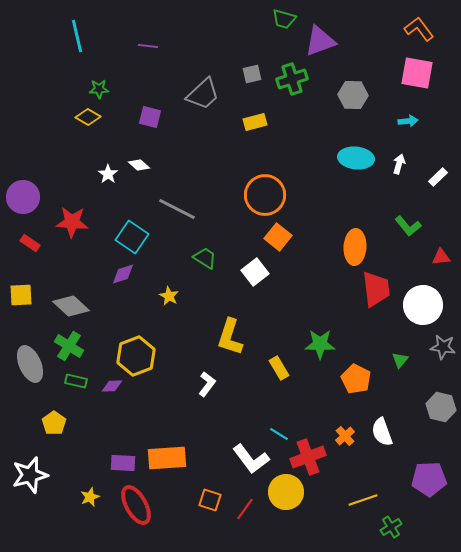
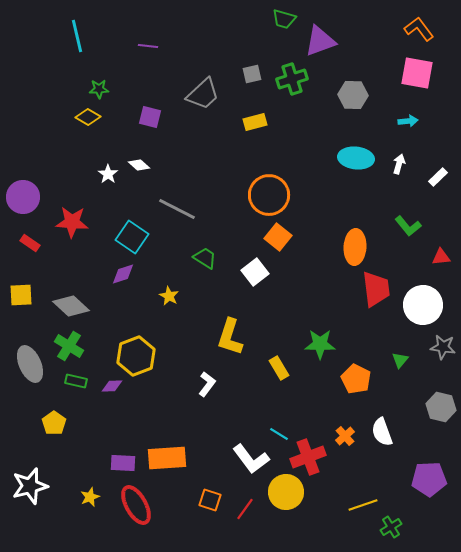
orange circle at (265, 195): moved 4 px right
white star at (30, 475): moved 11 px down
yellow line at (363, 500): moved 5 px down
